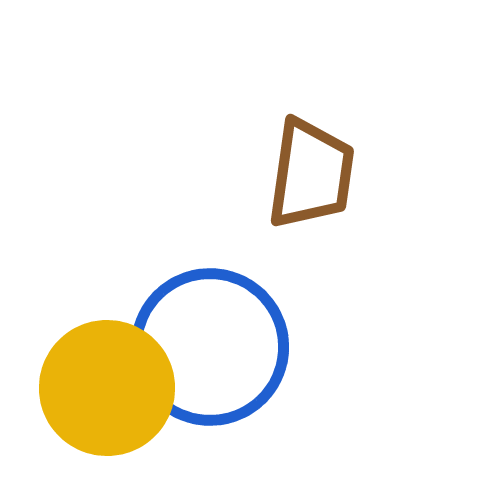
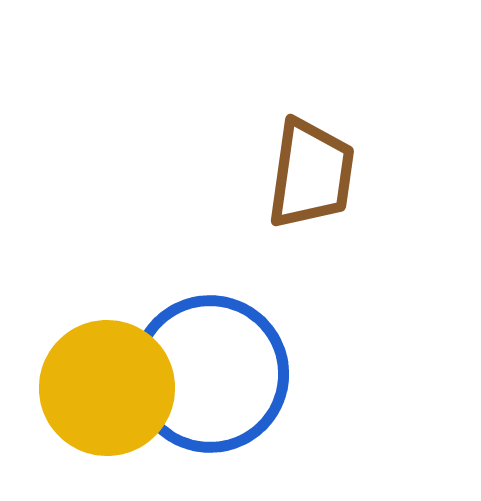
blue circle: moved 27 px down
